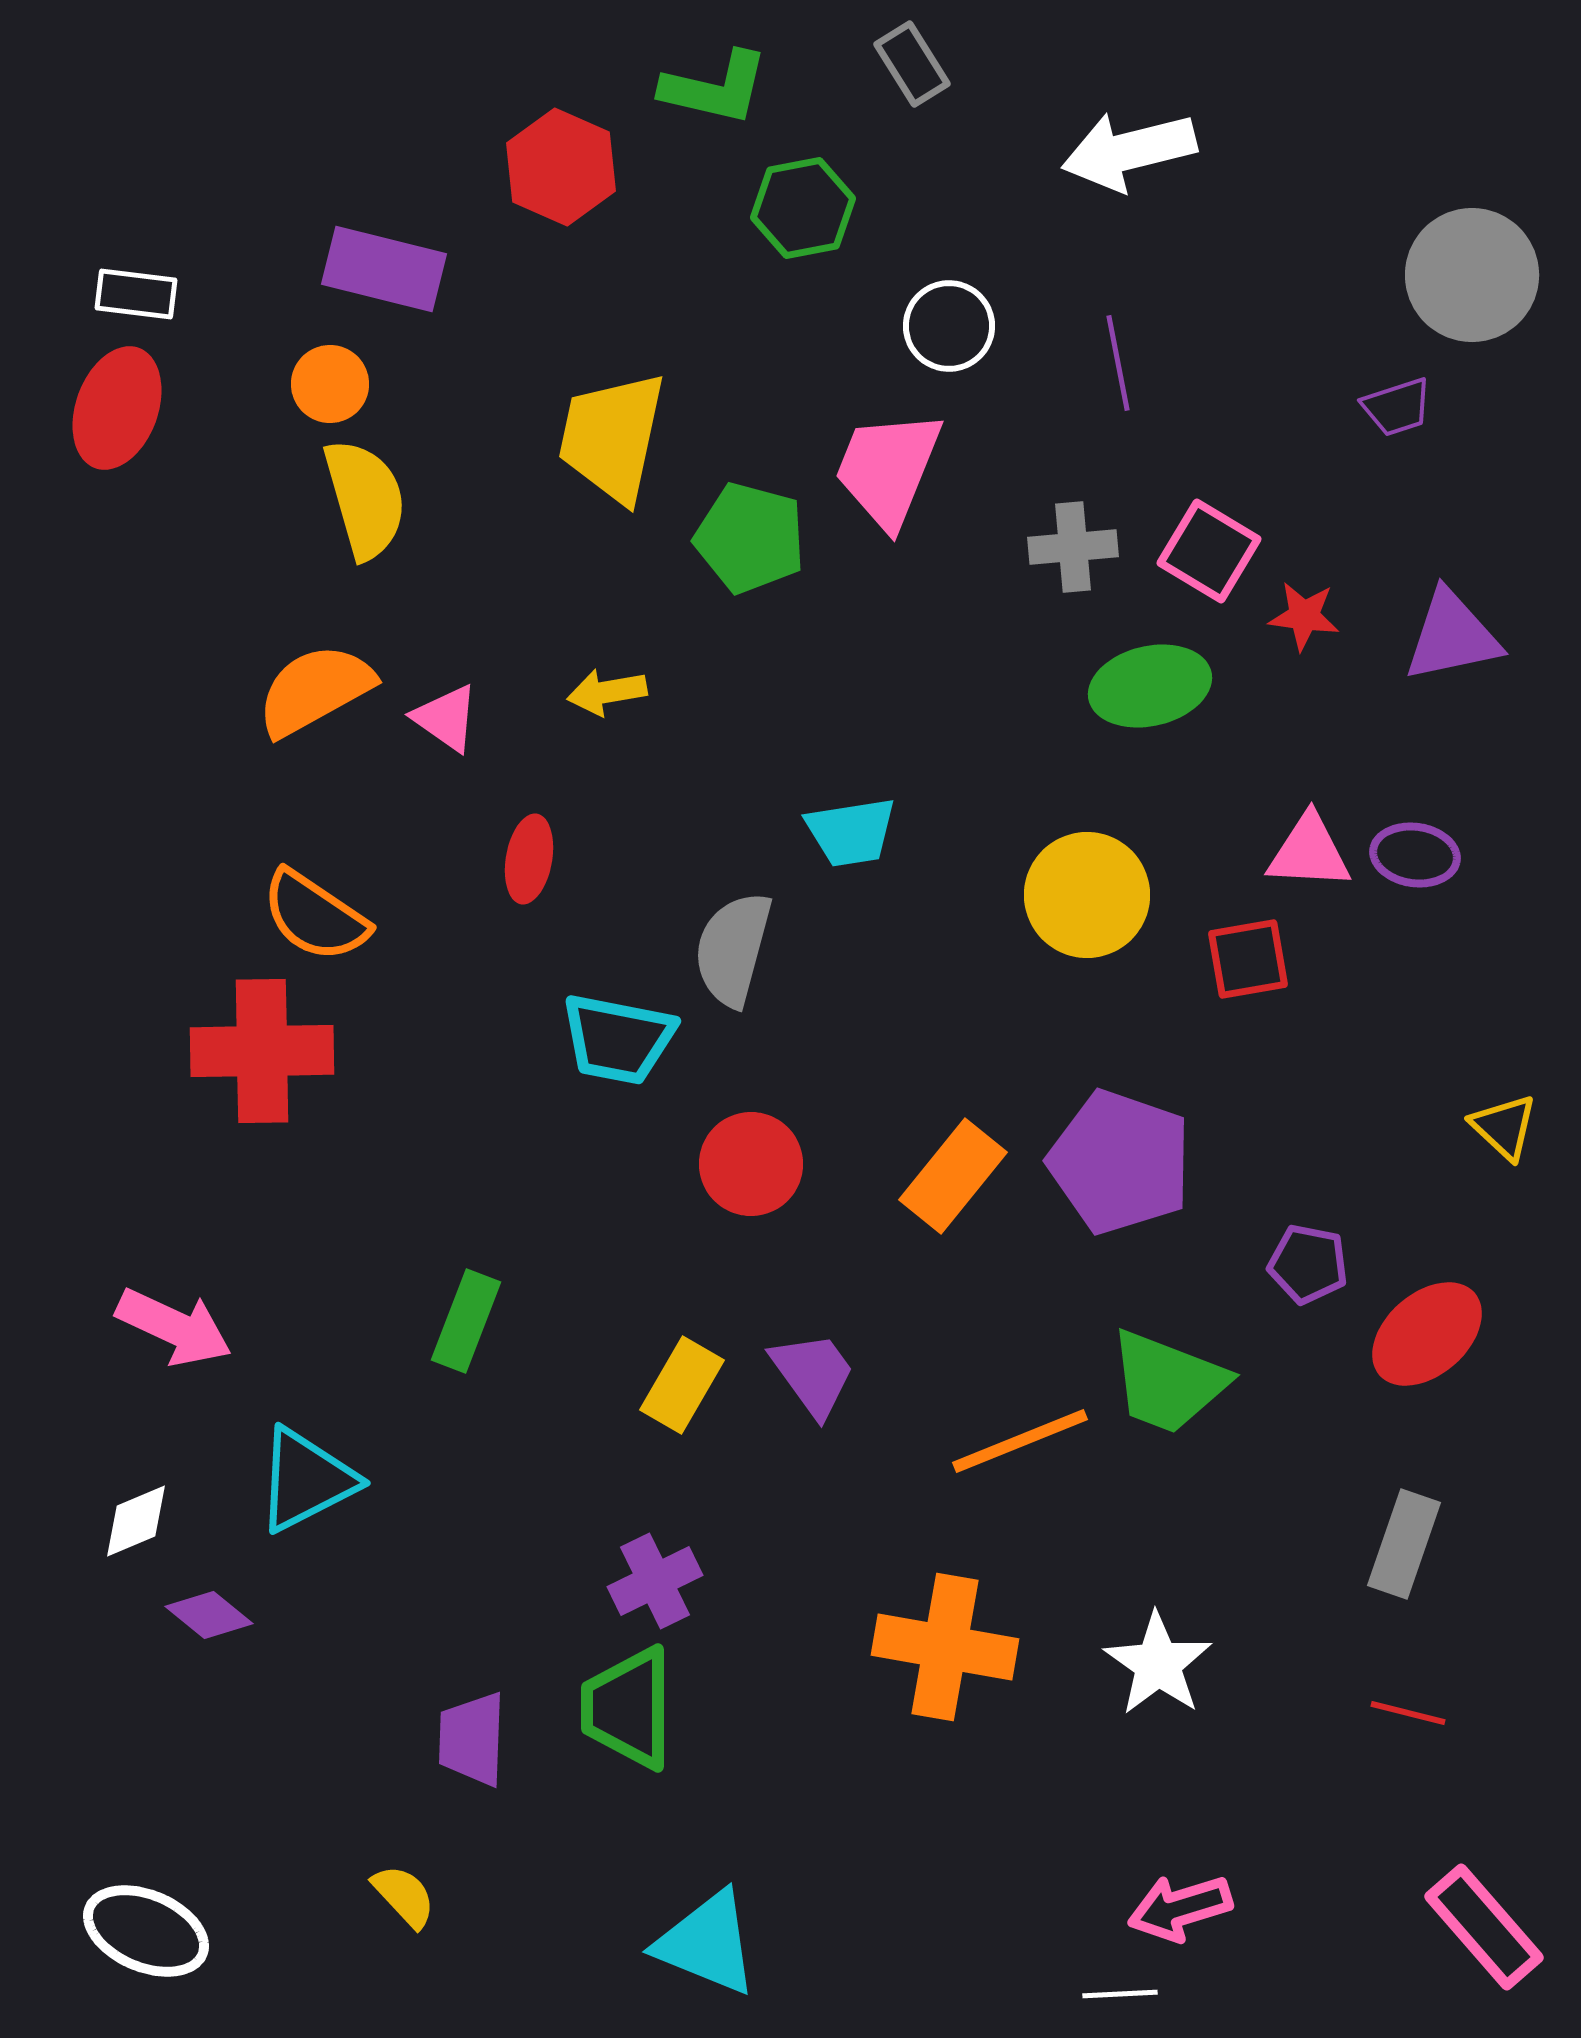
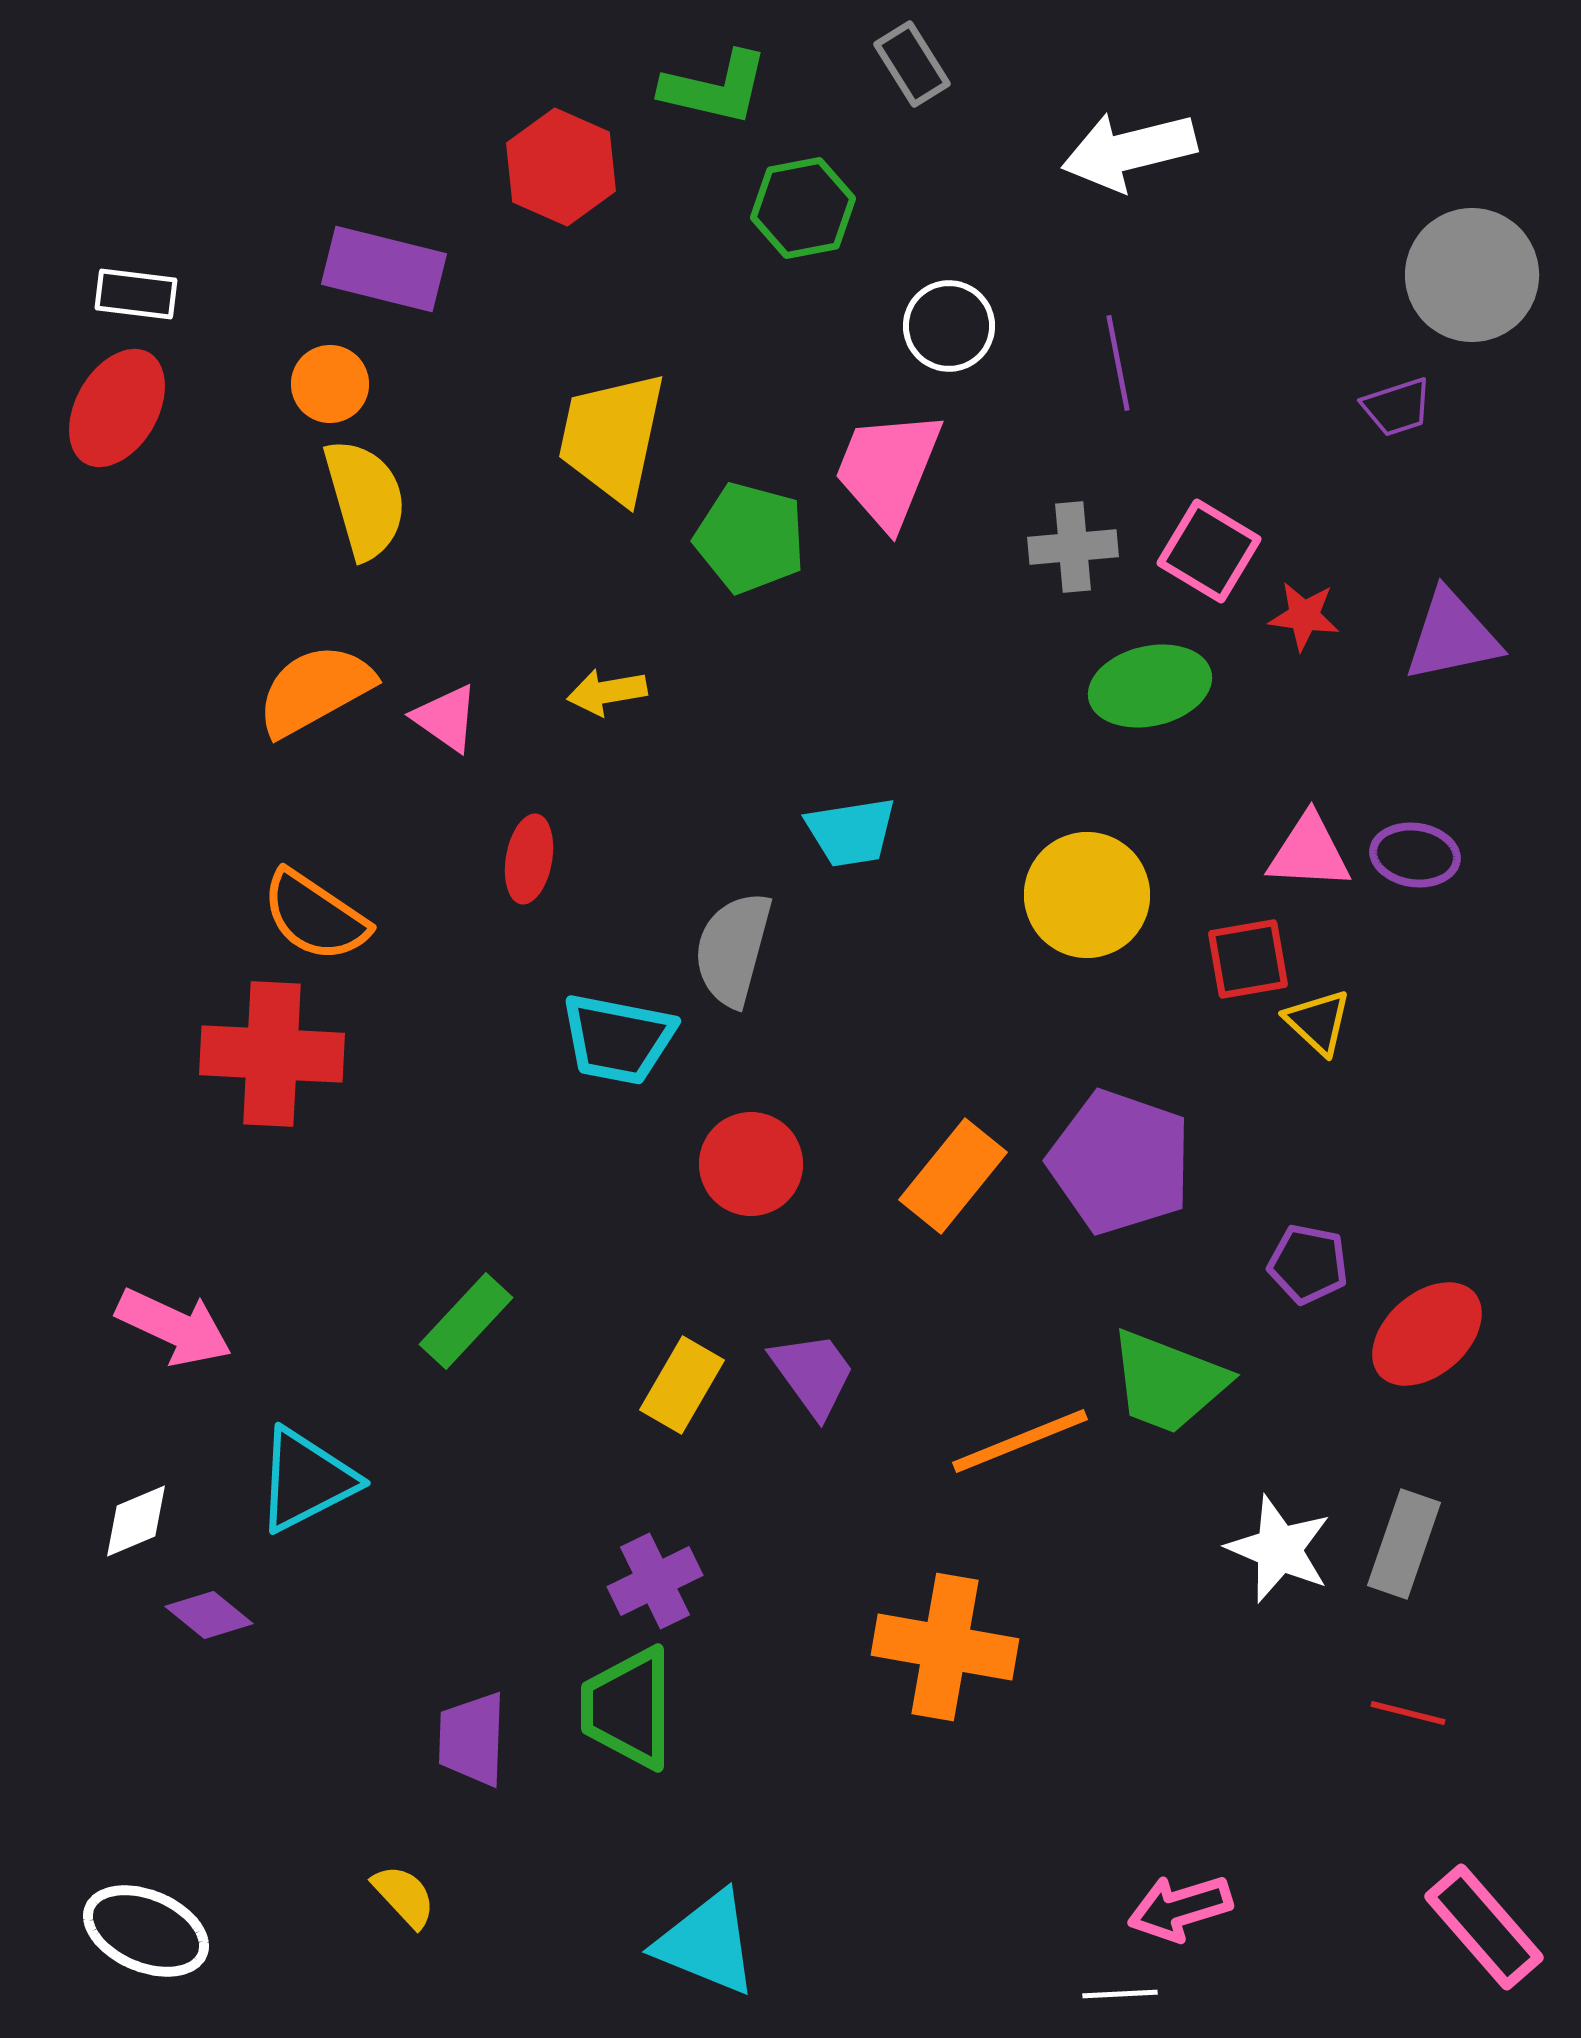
red ellipse at (117, 408): rotated 10 degrees clockwise
red cross at (262, 1051): moved 10 px right, 3 px down; rotated 4 degrees clockwise
yellow triangle at (1504, 1127): moved 186 px left, 105 px up
green rectangle at (466, 1321): rotated 22 degrees clockwise
white star at (1158, 1664): moved 121 px right, 115 px up; rotated 12 degrees counterclockwise
